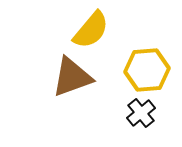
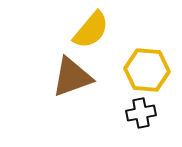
yellow hexagon: rotated 9 degrees clockwise
black cross: rotated 28 degrees clockwise
